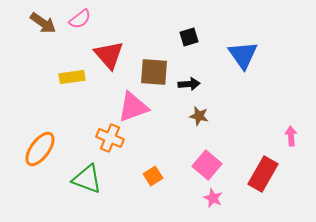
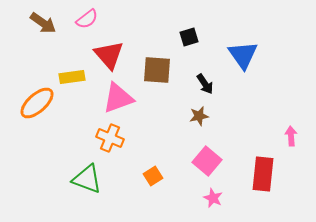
pink semicircle: moved 7 px right
brown square: moved 3 px right, 2 px up
black arrow: moved 16 px right; rotated 60 degrees clockwise
pink triangle: moved 15 px left, 9 px up
brown star: rotated 24 degrees counterclockwise
orange ellipse: moved 3 px left, 46 px up; rotated 12 degrees clockwise
pink square: moved 4 px up
red rectangle: rotated 24 degrees counterclockwise
